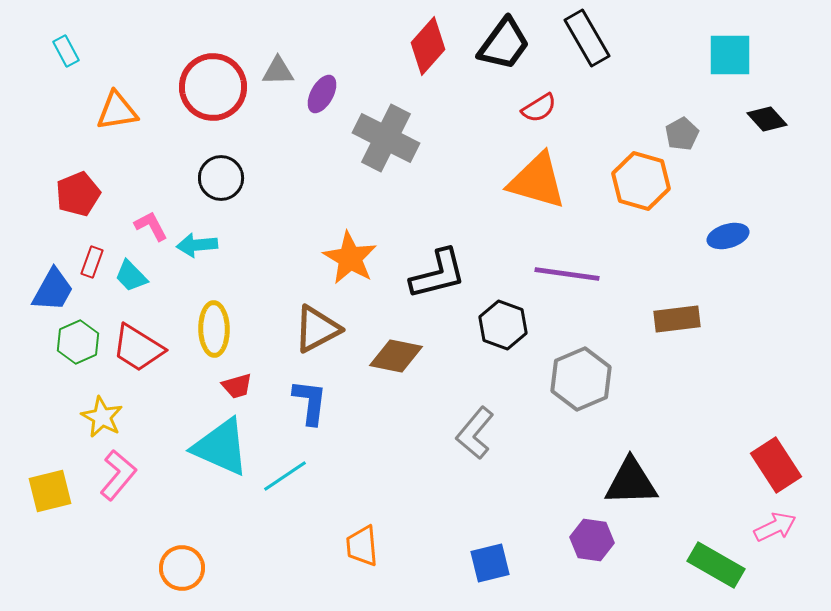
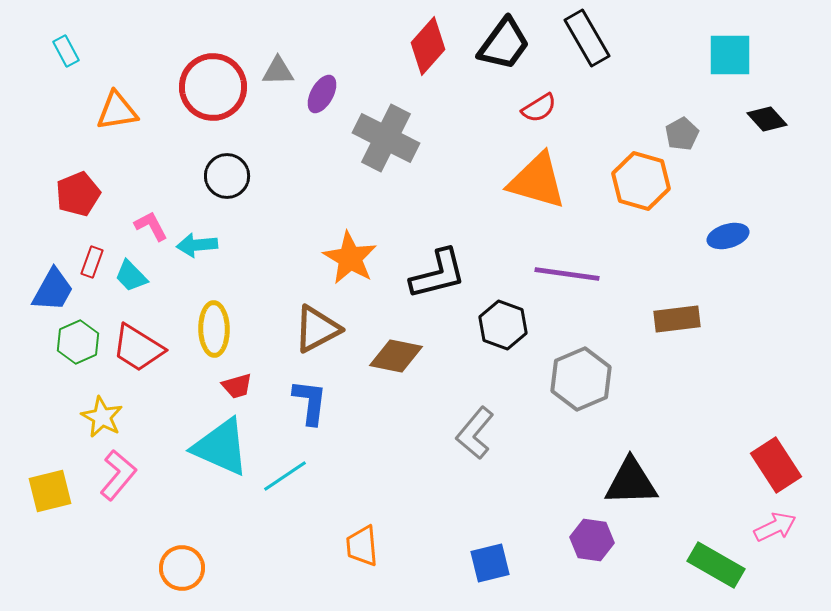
black circle at (221, 178): moved 6 px right, 2 px up
